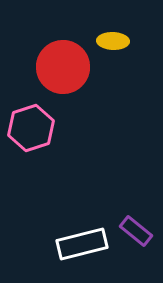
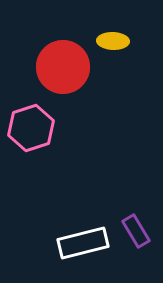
purple rectangle: rotated 20 degrees clockwise
white rectangle: moved 1 px right, 1 px up
